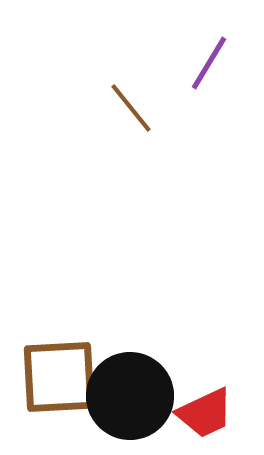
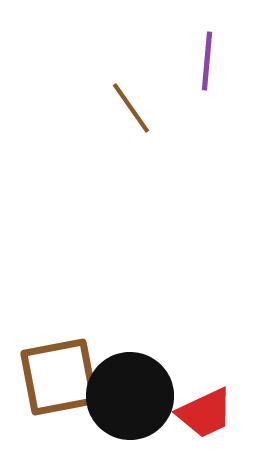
purple line: moved 2 px left, 2 px up; rotated 26 degrees counterclockwise
brown line: rotated 4 degrees clockwise
brown square: rotated 8 degrees counterclockwise
